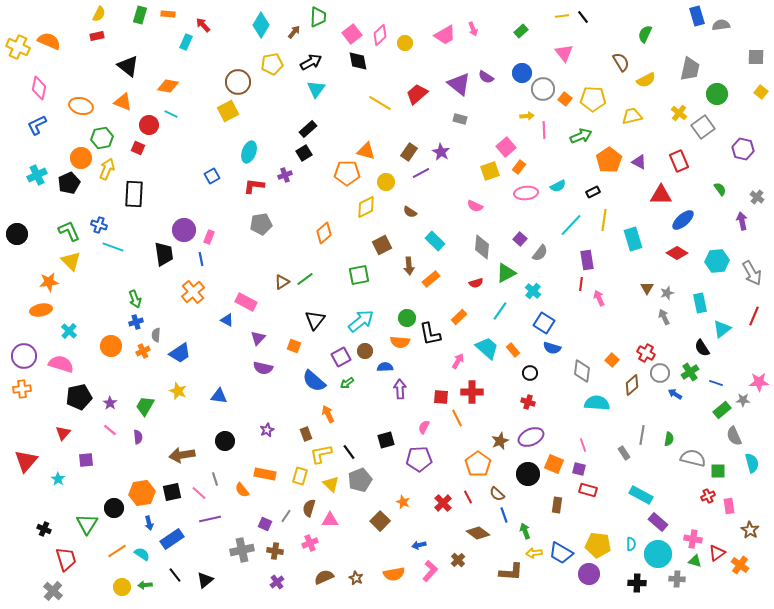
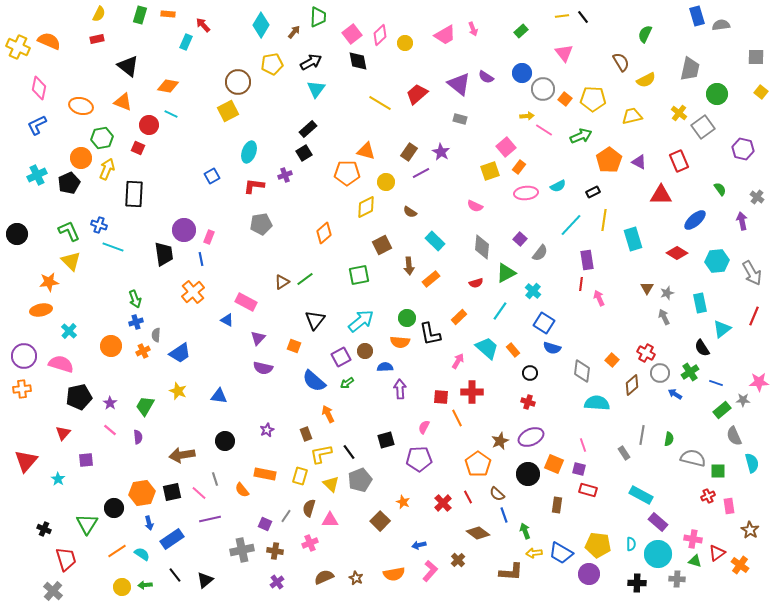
red rectangle at (97, 36): moved 3 px down
pink line at (544, 130): rotated 54 degrees counterclockwise
blue ellipse at (683, 220): moved 12 px right
